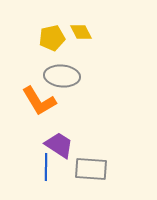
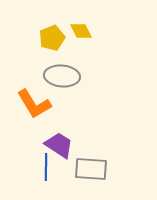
yellow diamond: moved 1 px up
yellow pentagon: rotated 10 degrees counterclockwise
orange L-shape: moved 5 px left, 3 px down
